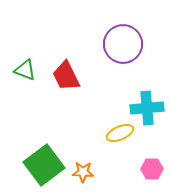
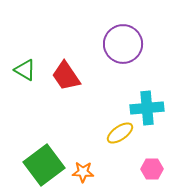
green triangle: rotated 10 degrees clockwise
red trapezoid: rotated 8 degrees counterclockwise
yellow ellipse: rotated 12 degrees counterclockwise
